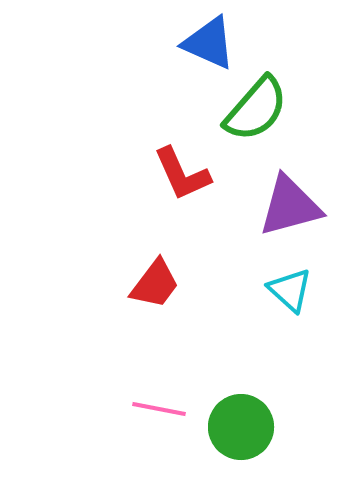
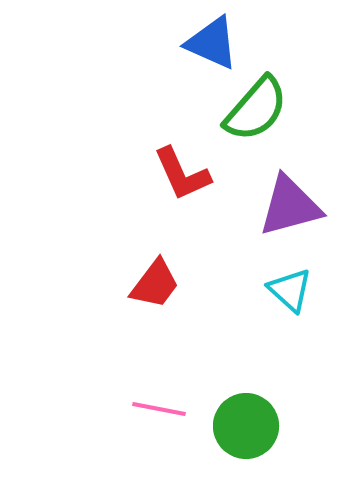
blue triangle: moved 3 px right
green circle: moved 5 px right, 1 px up
